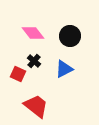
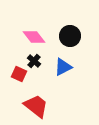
pink diamond: moved 1 px right, 4 px down
blue triangle: moved 1 px left, 2 px up
red square: moved 1 px right
